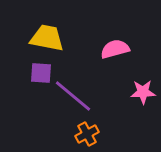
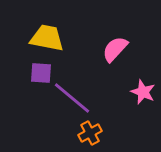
pink semicircle: rotated 32 degrees counterclockwise
pink star: rotated 25 degrees clockwise
purple line: moved 1 px left, 2 px down
orange cross: moved 3 px right, 1 px up
